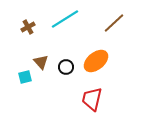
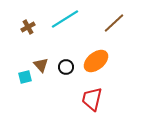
brown triangle: moved 3 px down
